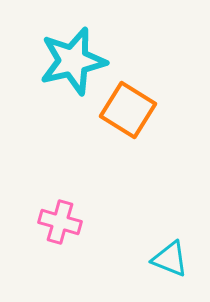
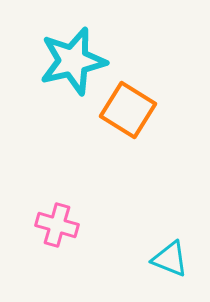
pink cross: moved 3 px left, 3 px down
